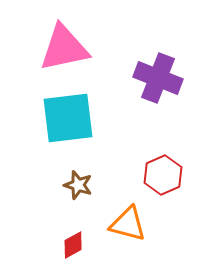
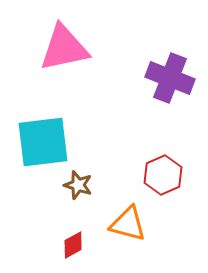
purple cross: moved 12 px right
cyan square: moved 25 px left, 24 px down
